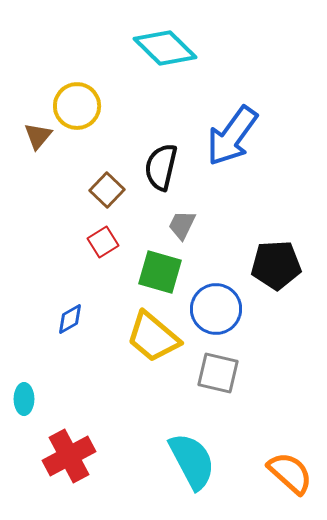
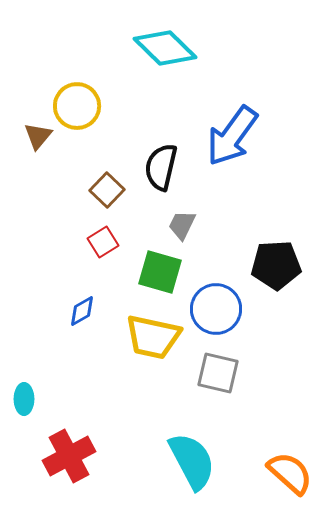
blue diamond: moved 12 px right, 8 px up
yellow trapezoid: rotated 28 degrees counterclockwise
